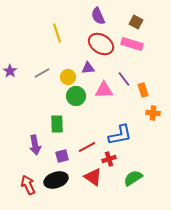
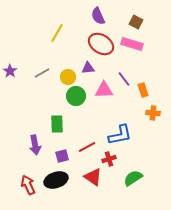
yellow line: rotated 48 degrees clockwise
